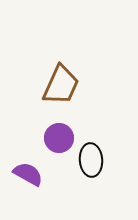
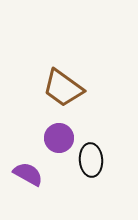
brown trapezoid: moved 2 px right, 3 px down; rotated 102 degrees clockwise
